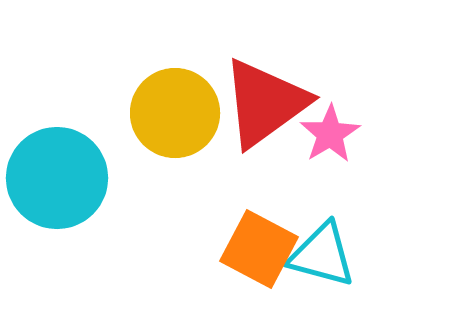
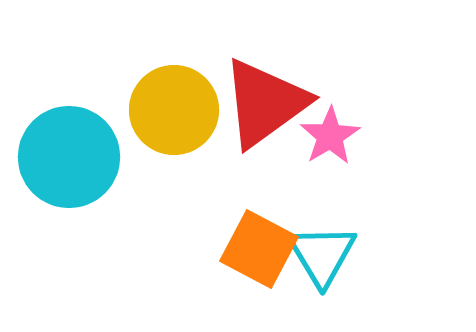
yellow circle: moved 1 px left, 3 px up
pink star: moved 2 px down
cyan circle: moved 12 px right, 21 px up
cyan triangle: rotated 44 degrees clockwise
